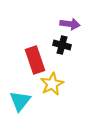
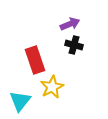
purple arrow: rotated 30 degrees counterclockwise
black cross: moved 12 px right
yellow star: moved 3 px down
